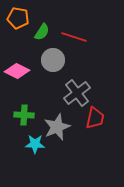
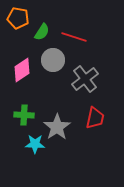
pink diamond: moved 5 px right, 1 px up; rotated 60 degrees counterclockwise
gray cross: moved 8 px right, 14 px up
gray star: rotated 12 degrees counterclockwise
